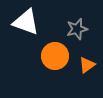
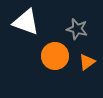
gray star: rotated 30 degrees clockwise
orange triangle: moved 3 px up
